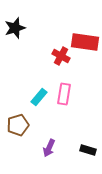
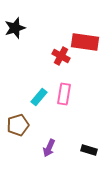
black rectangle: moved 1 px right
